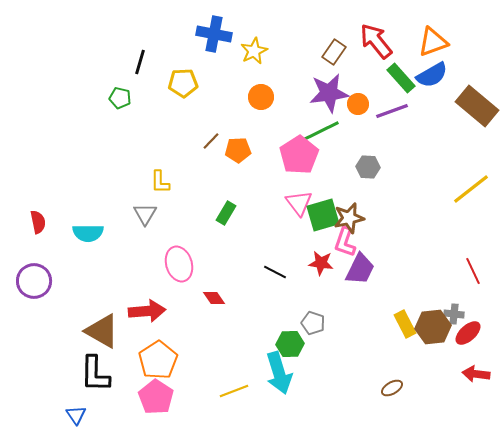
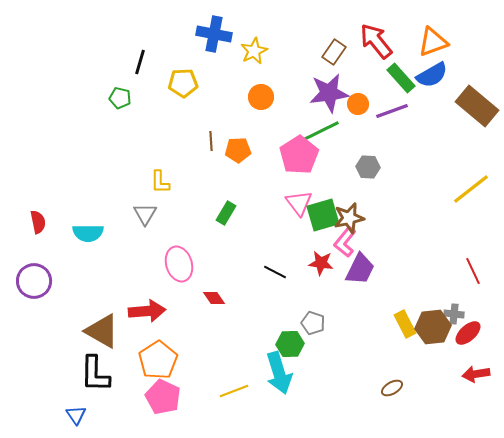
brown line at (211, 141): rotated 48 degrees counterclockwise
pink L-shape at (345, 242): rotated 20 degrees clockwise
red arrow at (476, 374): rotated 16 degrees counterclockwise
pink pentagon at (156, 397): moved 7 px right; rotated 8 degrees counterclockwise
